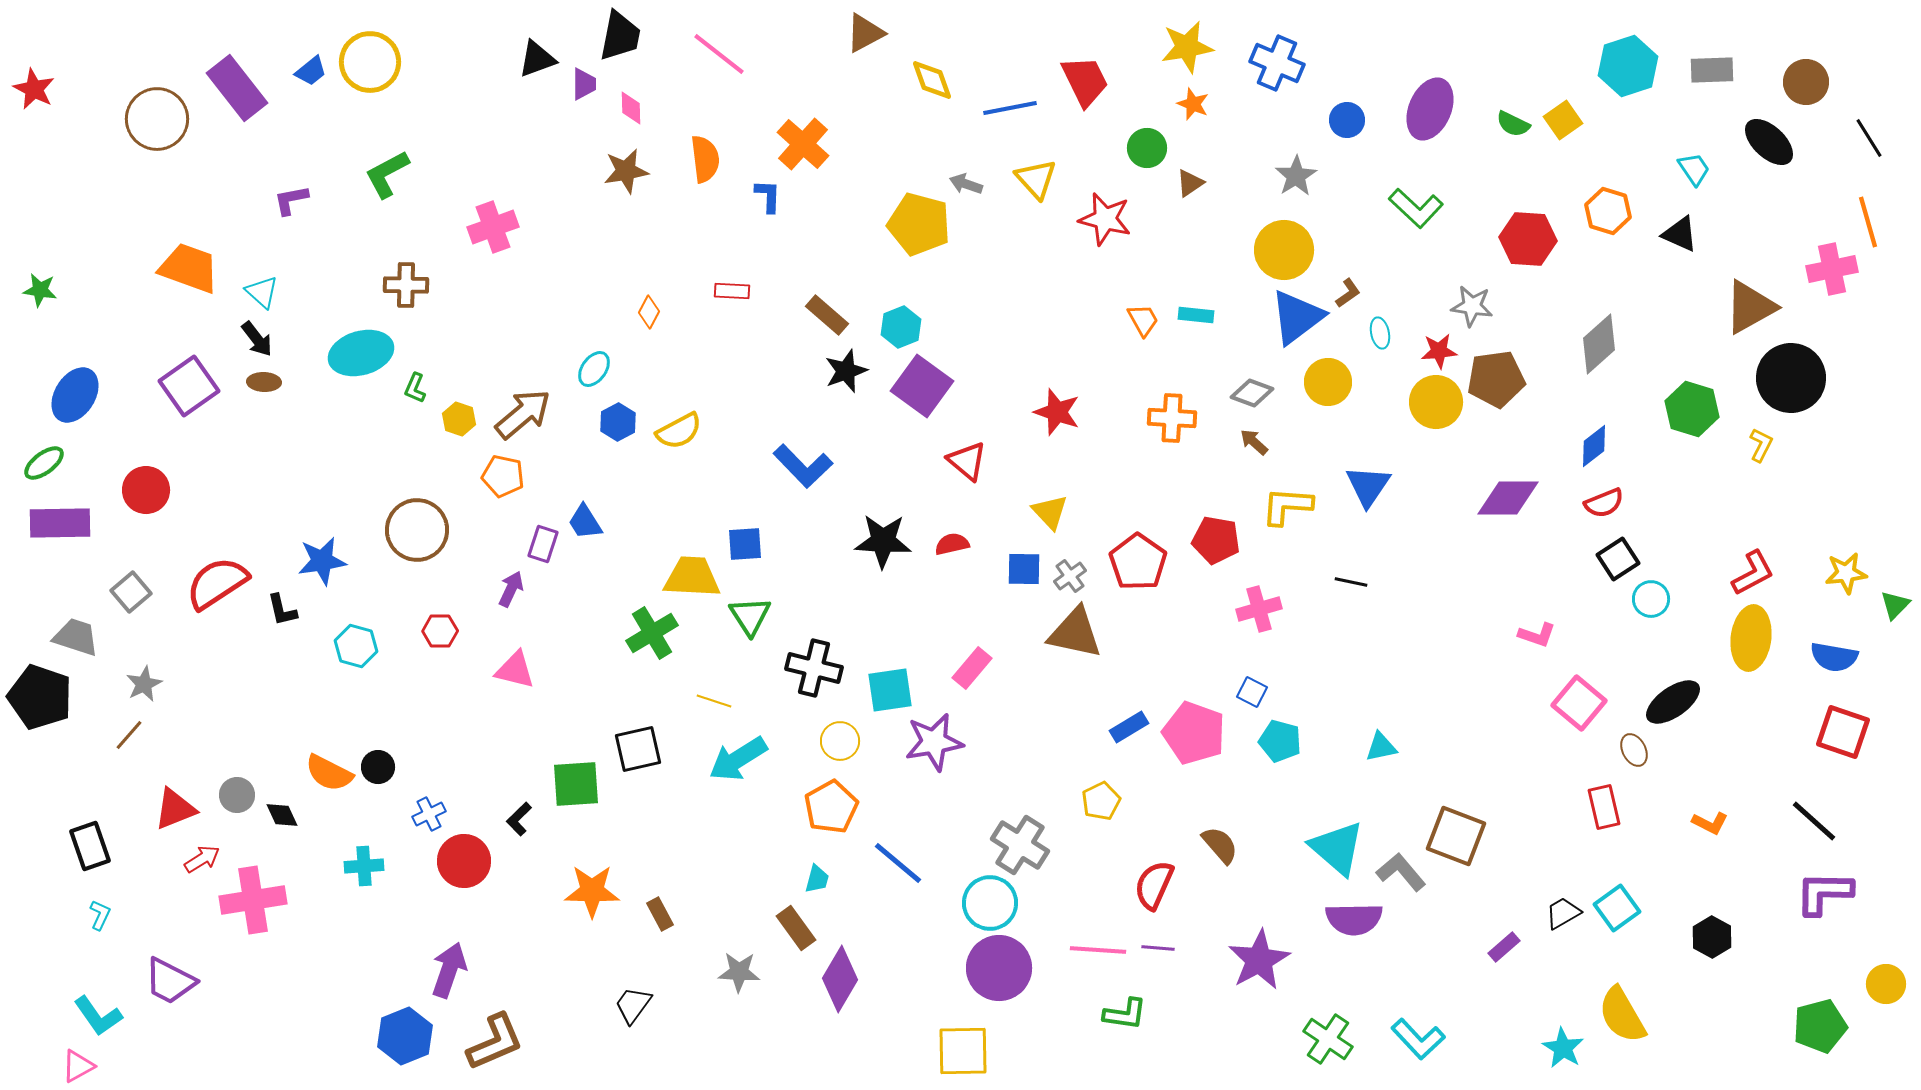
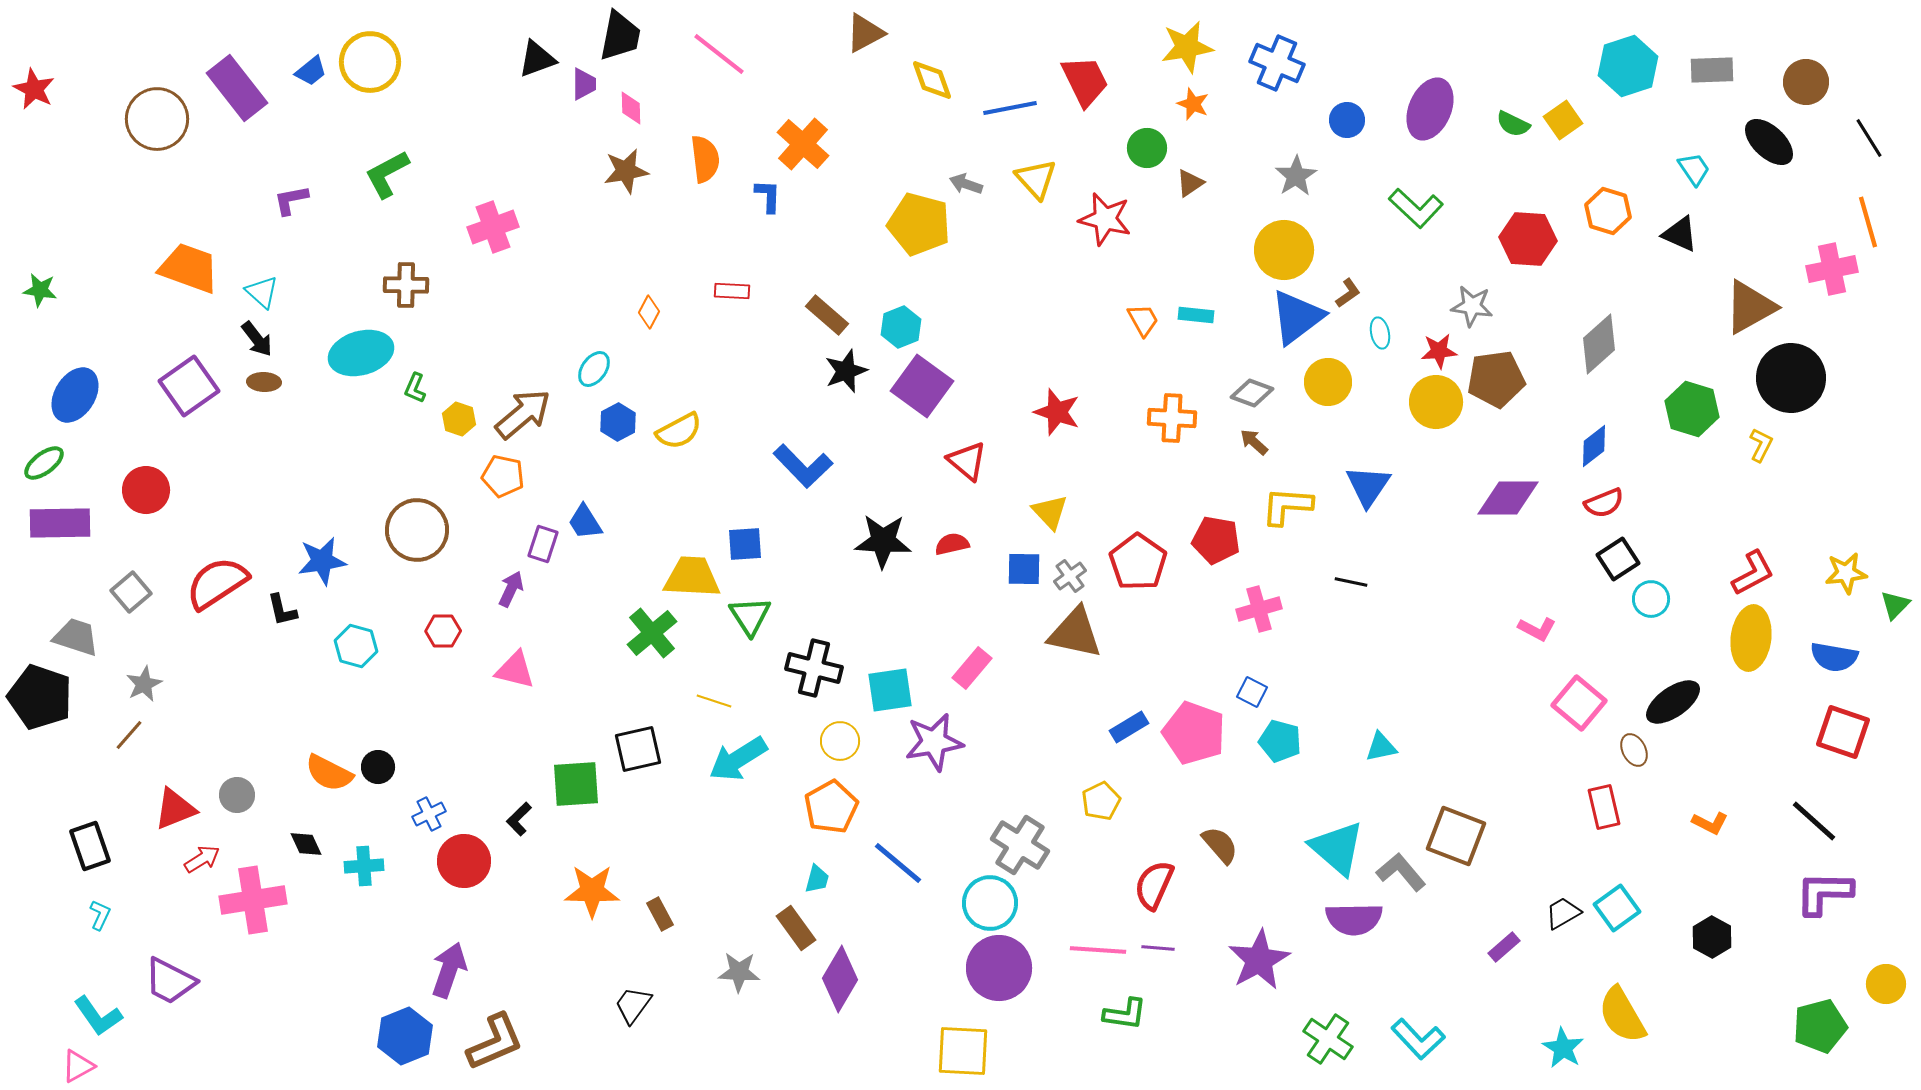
red hexagon at (440, 631): moved 3 px right
green cross at (652, 633): rotated 9 degrees counterclockwise
pink L-shape at (1537, 635): moved 6 px up; rotated 9 degrees clockwise
black diamond at (282, 815): moved 24 px right, 29 px down
yellow square at (963, 1051): rotated 4 degrees clockwise
